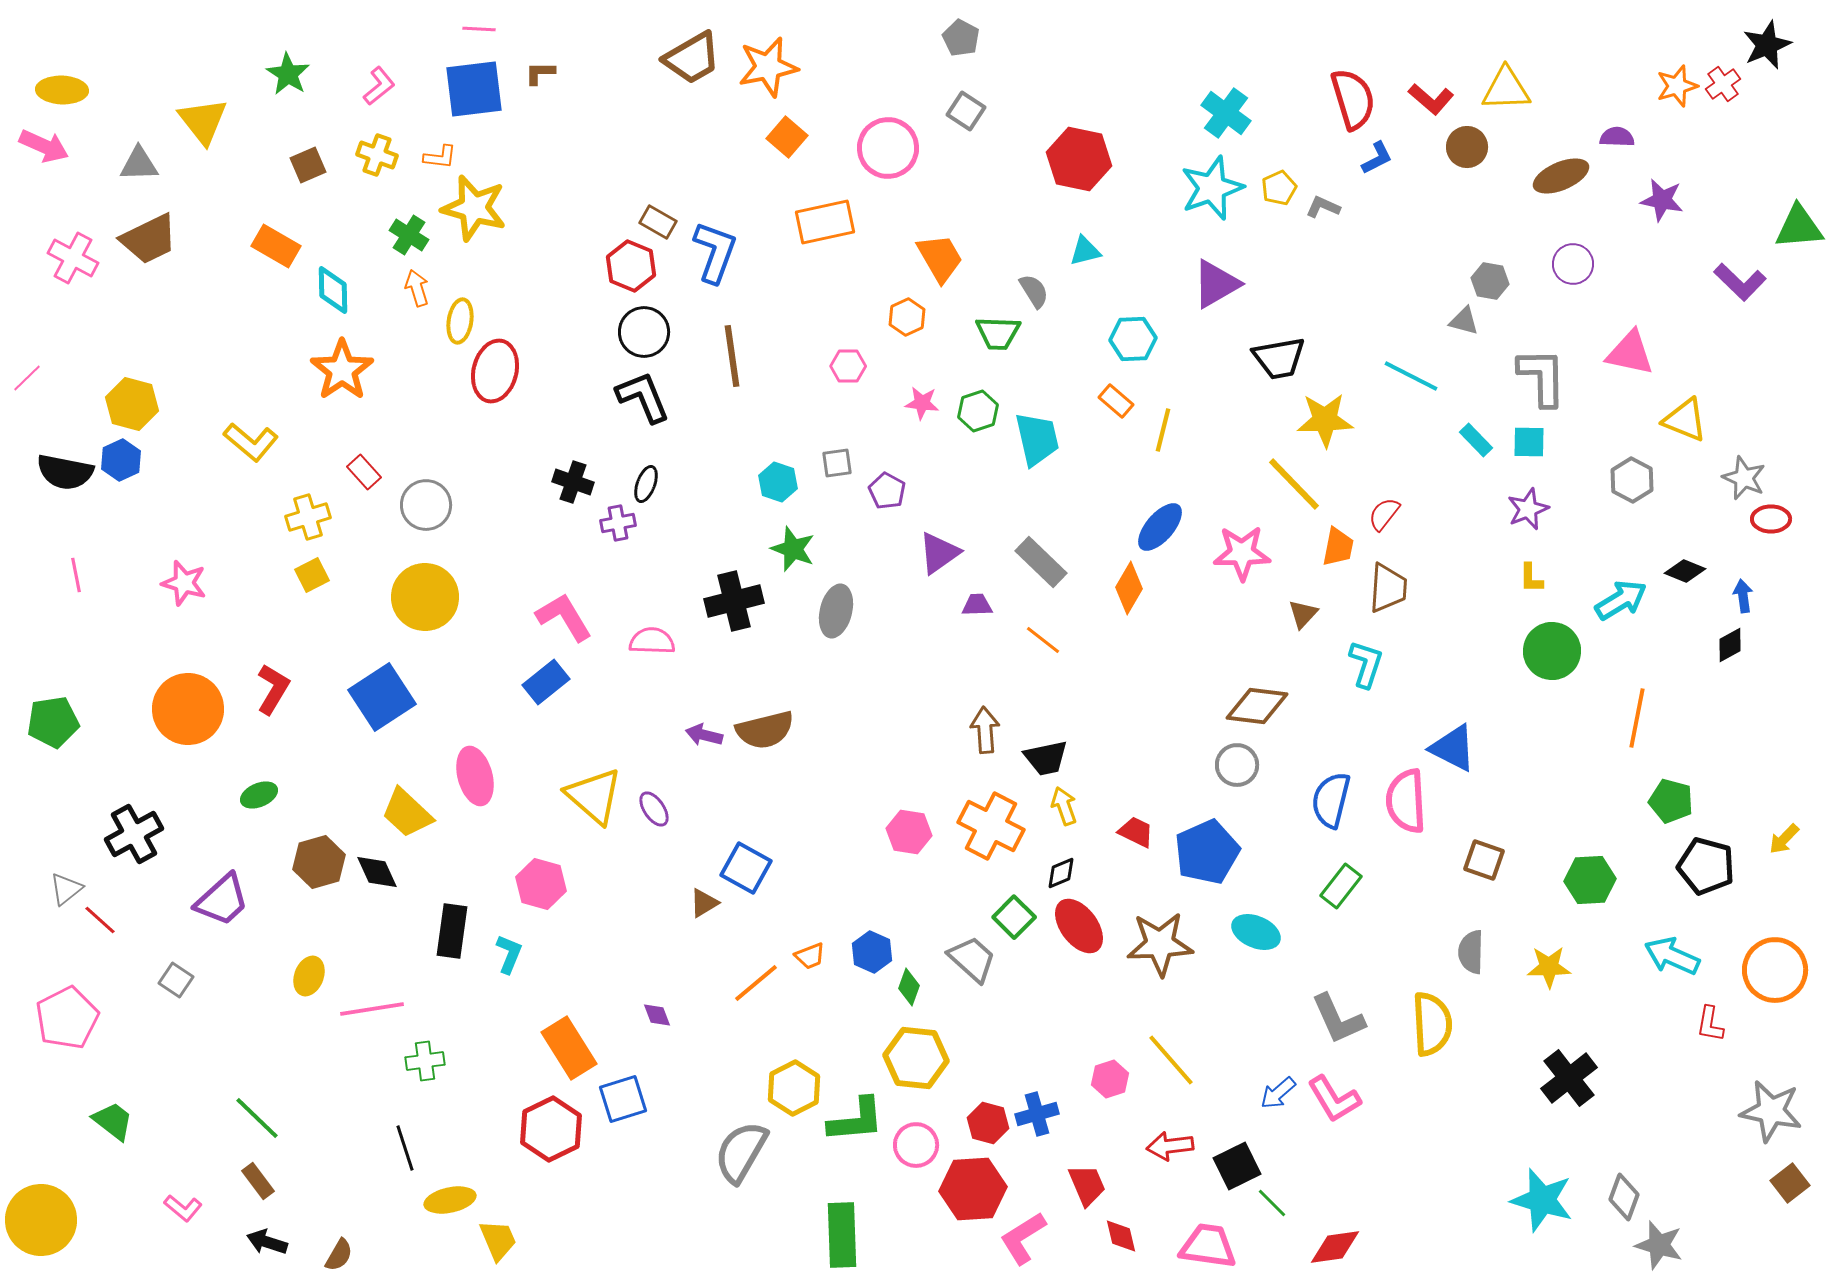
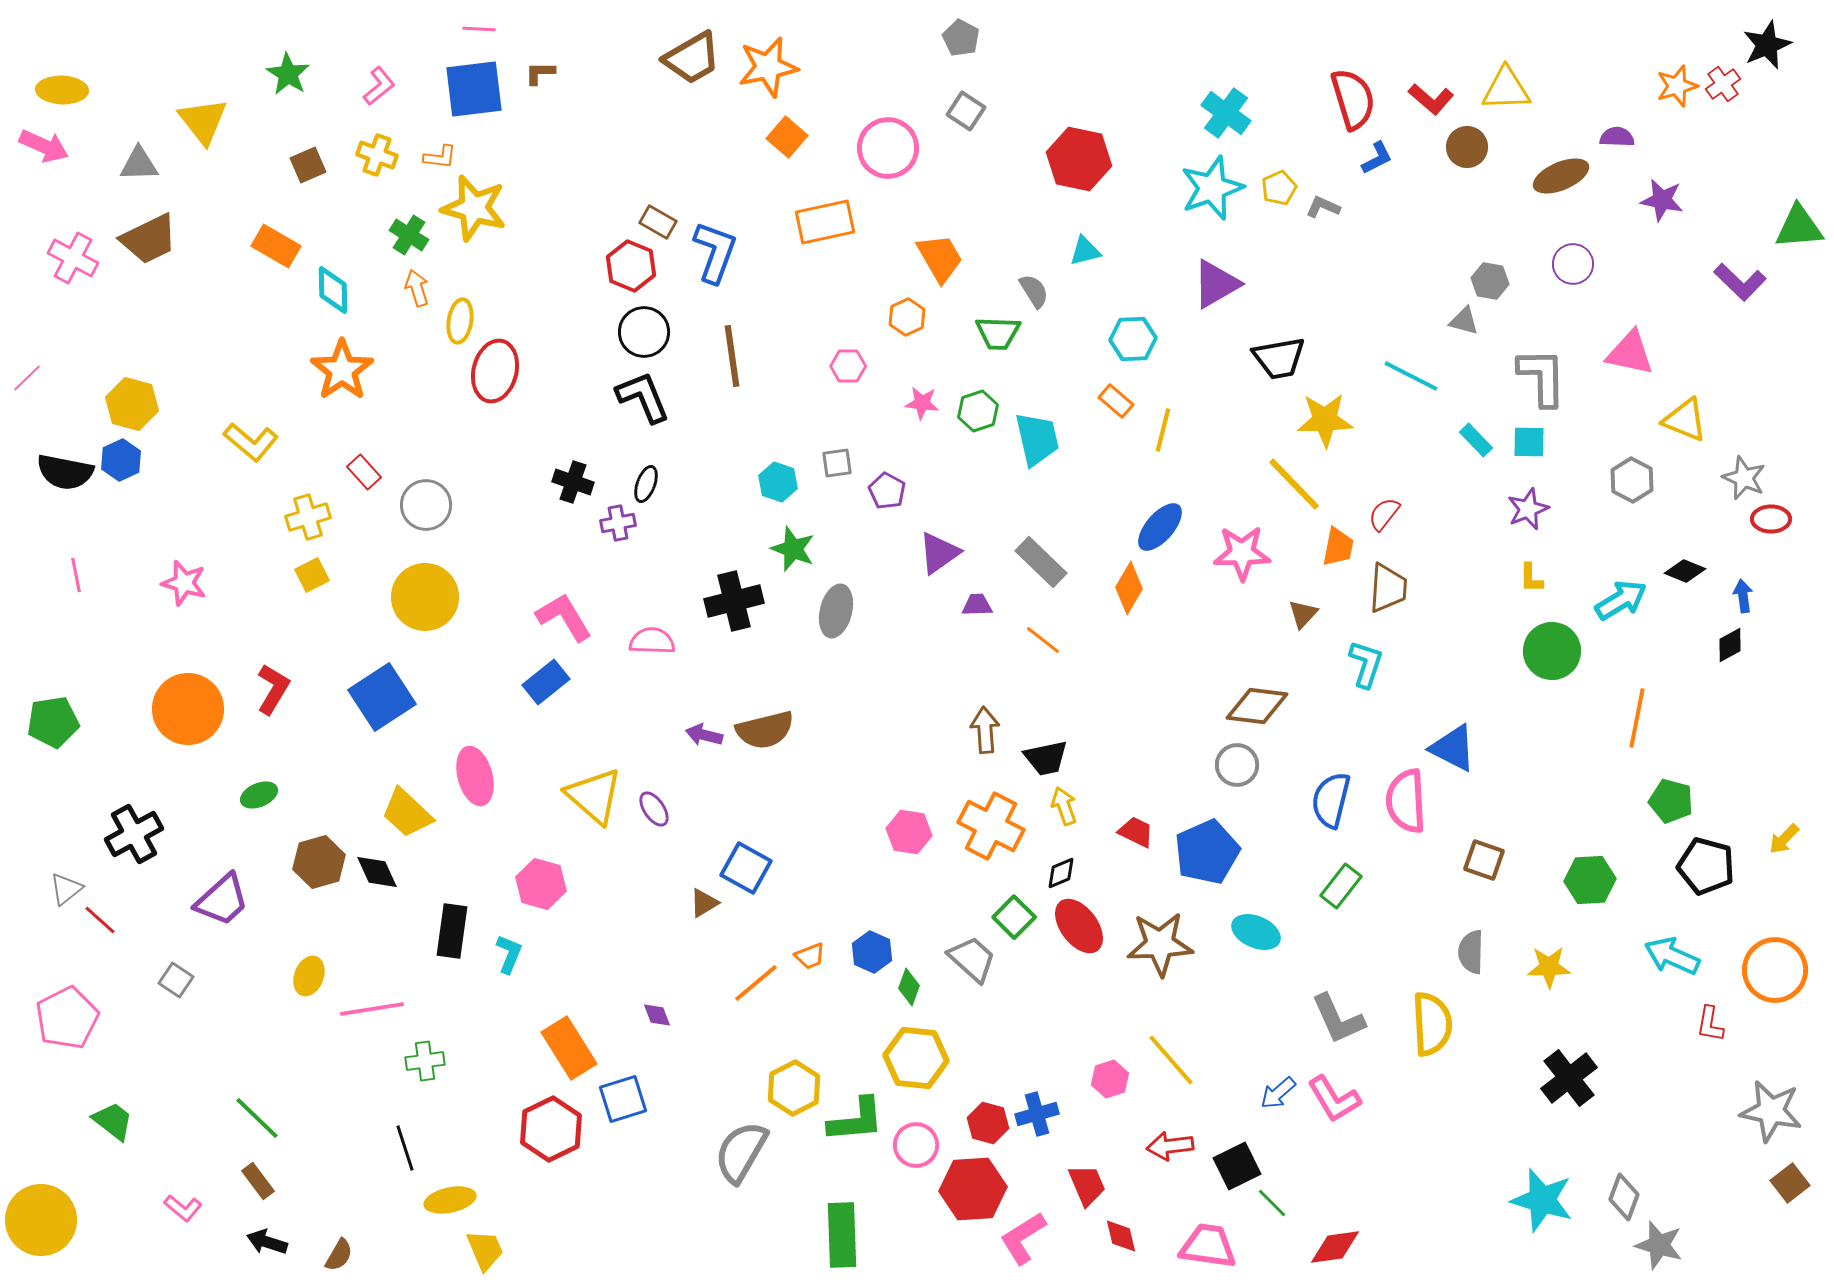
yellow trapezoid at (498, 1240): moved 13 px left, 10 px down
